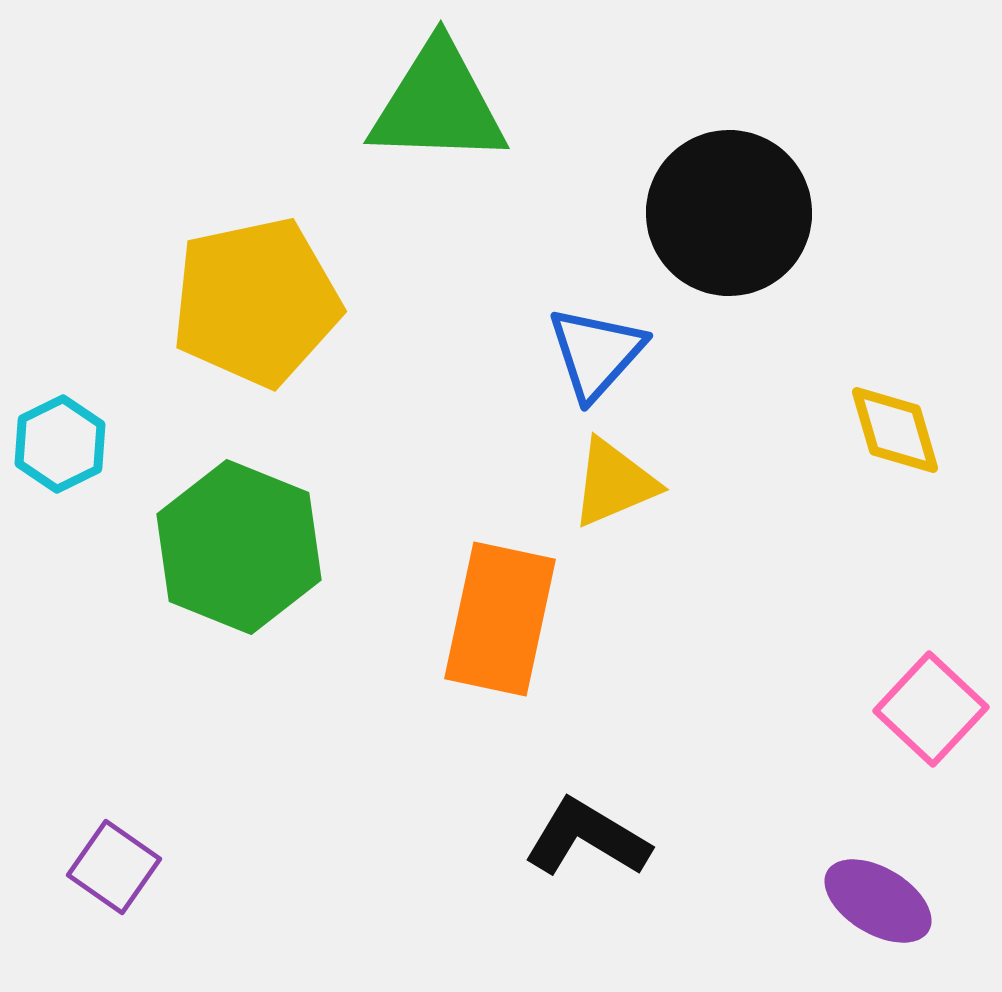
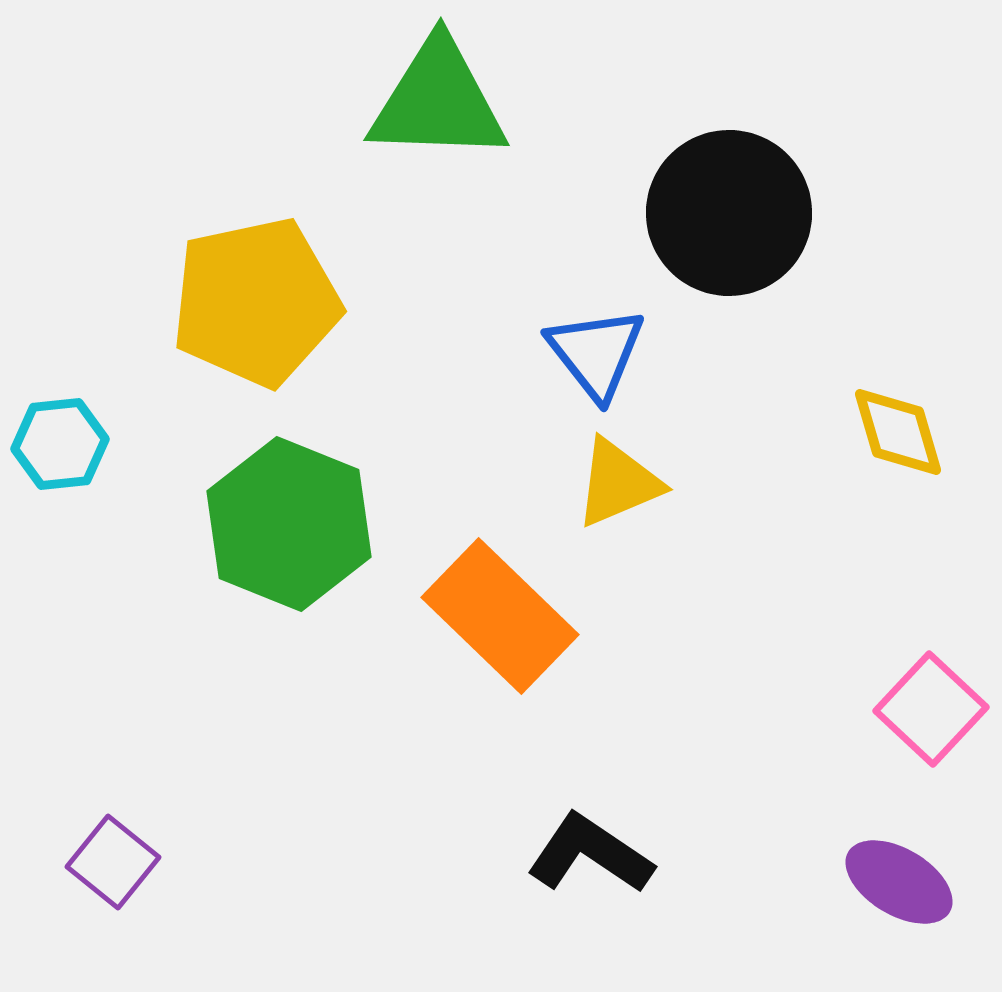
green triangle: moved 3 px up
blue triangle: rotated 20 degrees counterclockwise
yellow diamond: moved 3 px right, 2 px down
cyan hexagon: rotated 20 degrees clockwise
yellow triangle: moved 4 px right
green hexagon: moved 50 px right, 23 px up
orange rectangle: moved 3 px up; rotated 58 degrees counterclockwise
black L-shape: moved 3 px right, 16 px down; rotated 3 degrees clockwise
purple square: moved 1 px left, 5 px up; rotated 4 degrees clockwise
purple ellipse: moved 21 px right, 19 px up
